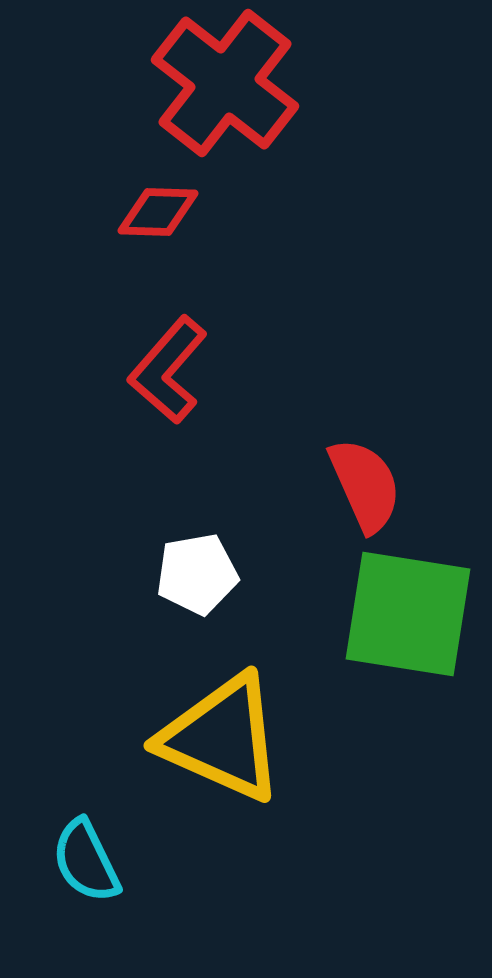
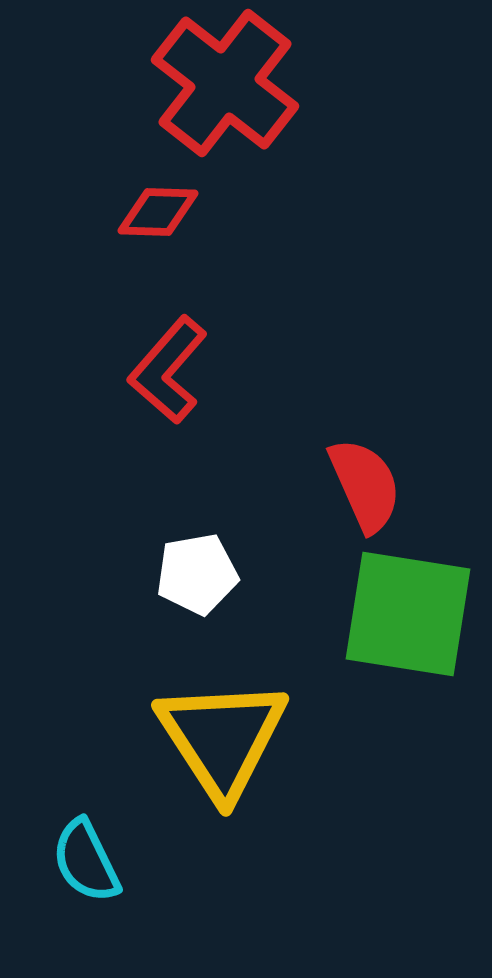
yellow triangle: rotated 33 degrees clockwise
